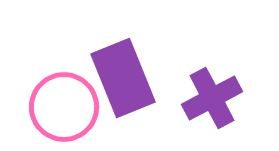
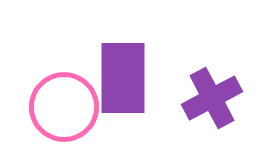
purple rectangle: rotated 22 degrees clockwise
